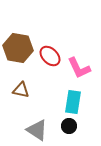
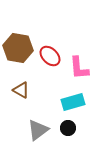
pink L-shape: rotated 20 degrees clockwise
brown triangle: rotated 18 degrees clockwise
cyan rectangle: rotated 65 degrees clockwise
black circle: moved 1 px left, 2 px down
gray triangle: moved 1 px right; rotated 50 degrees clockwise
